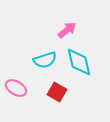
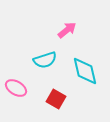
cyan diamond: moved 6 px right, 9 px down
red square: moved 1 px left, 7 px down
